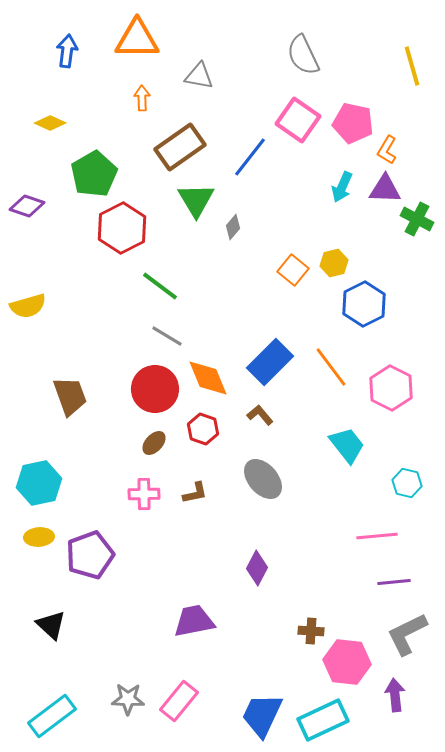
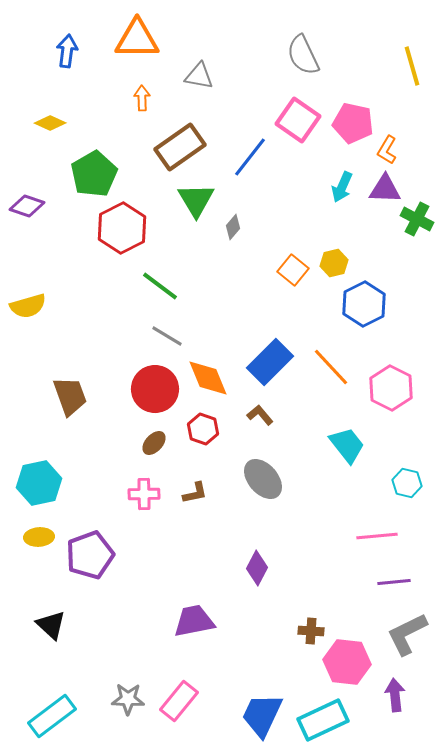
orange line at (331, 367): rotated 6 degrees counterclockwise
